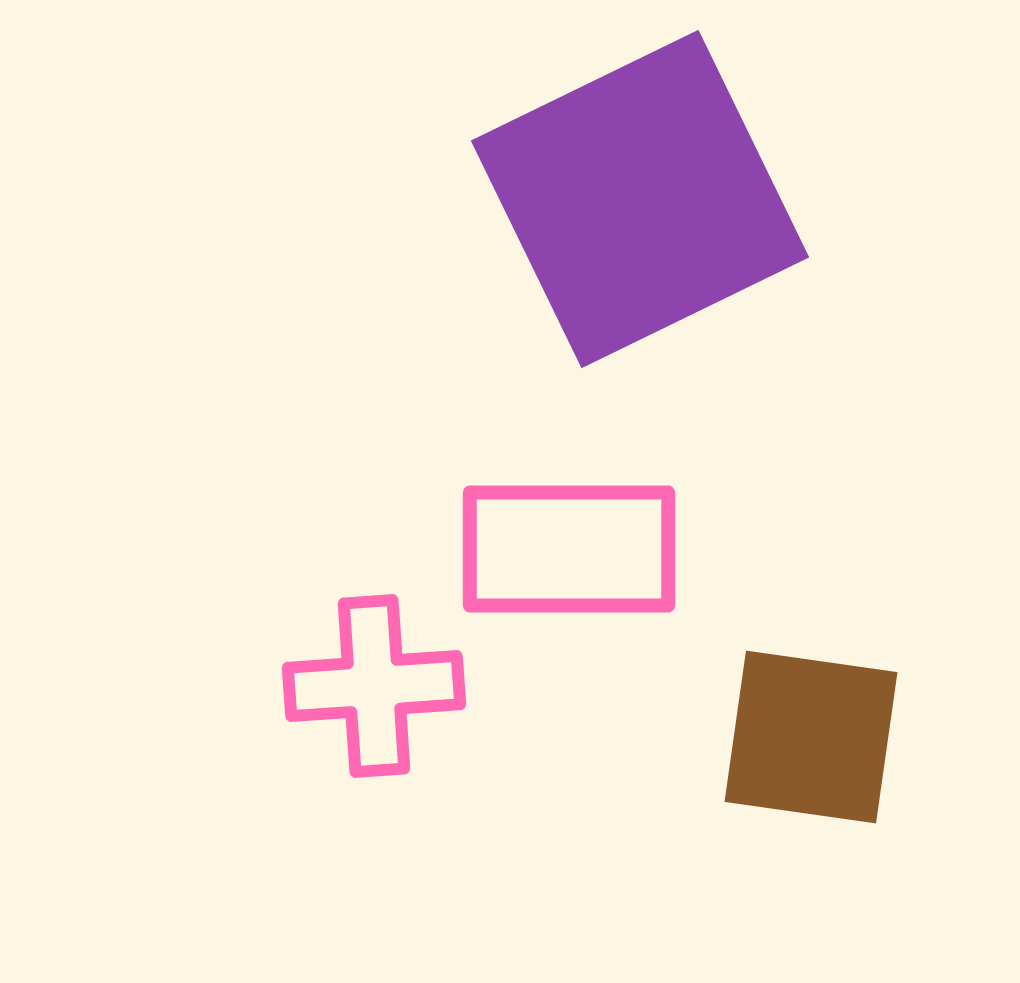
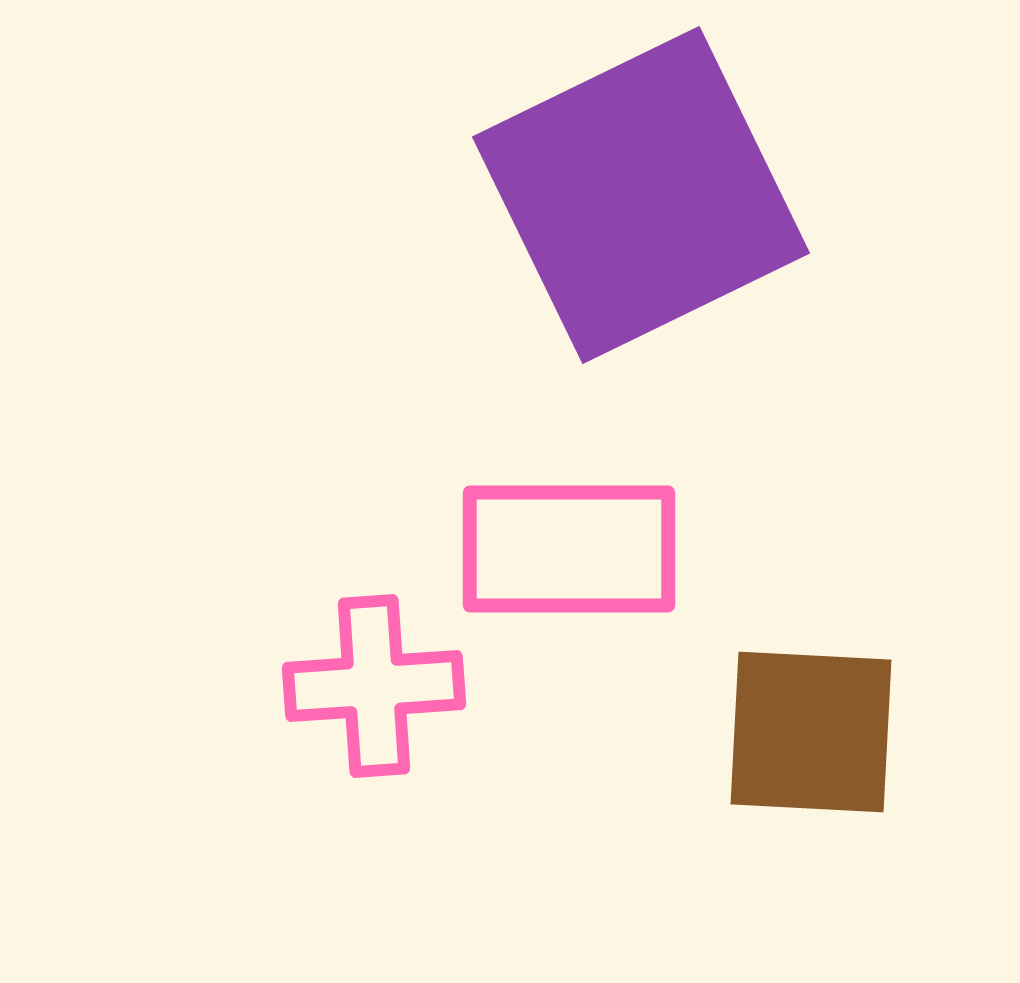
purple square: moved 1 px right, 4 px up
brown square: moved 5 px up; rotated 5 degrees counterclockwise
